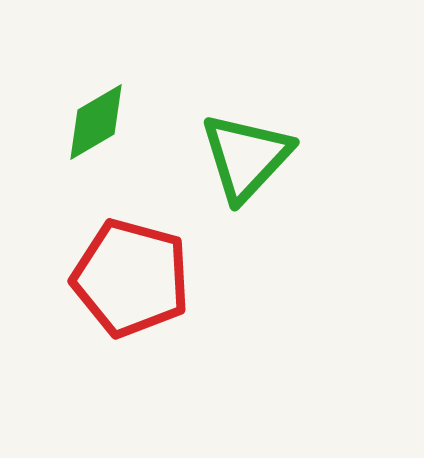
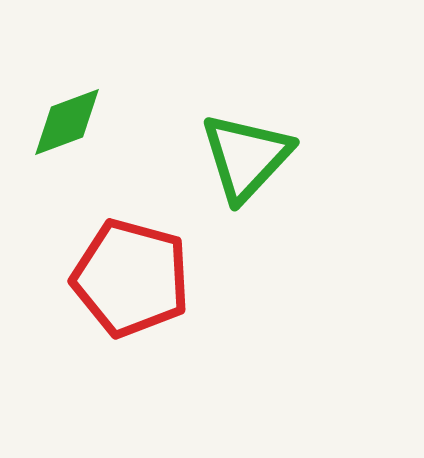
green diamond: moved 29 px left; rotated 10 degrees clockwise
